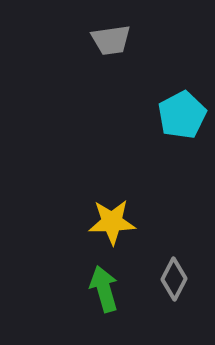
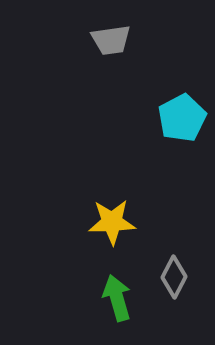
cyan pentagon: moved 3 px down
gray diamond: moved 2 px up
green arrow: moved 13 px right, 9 px down
